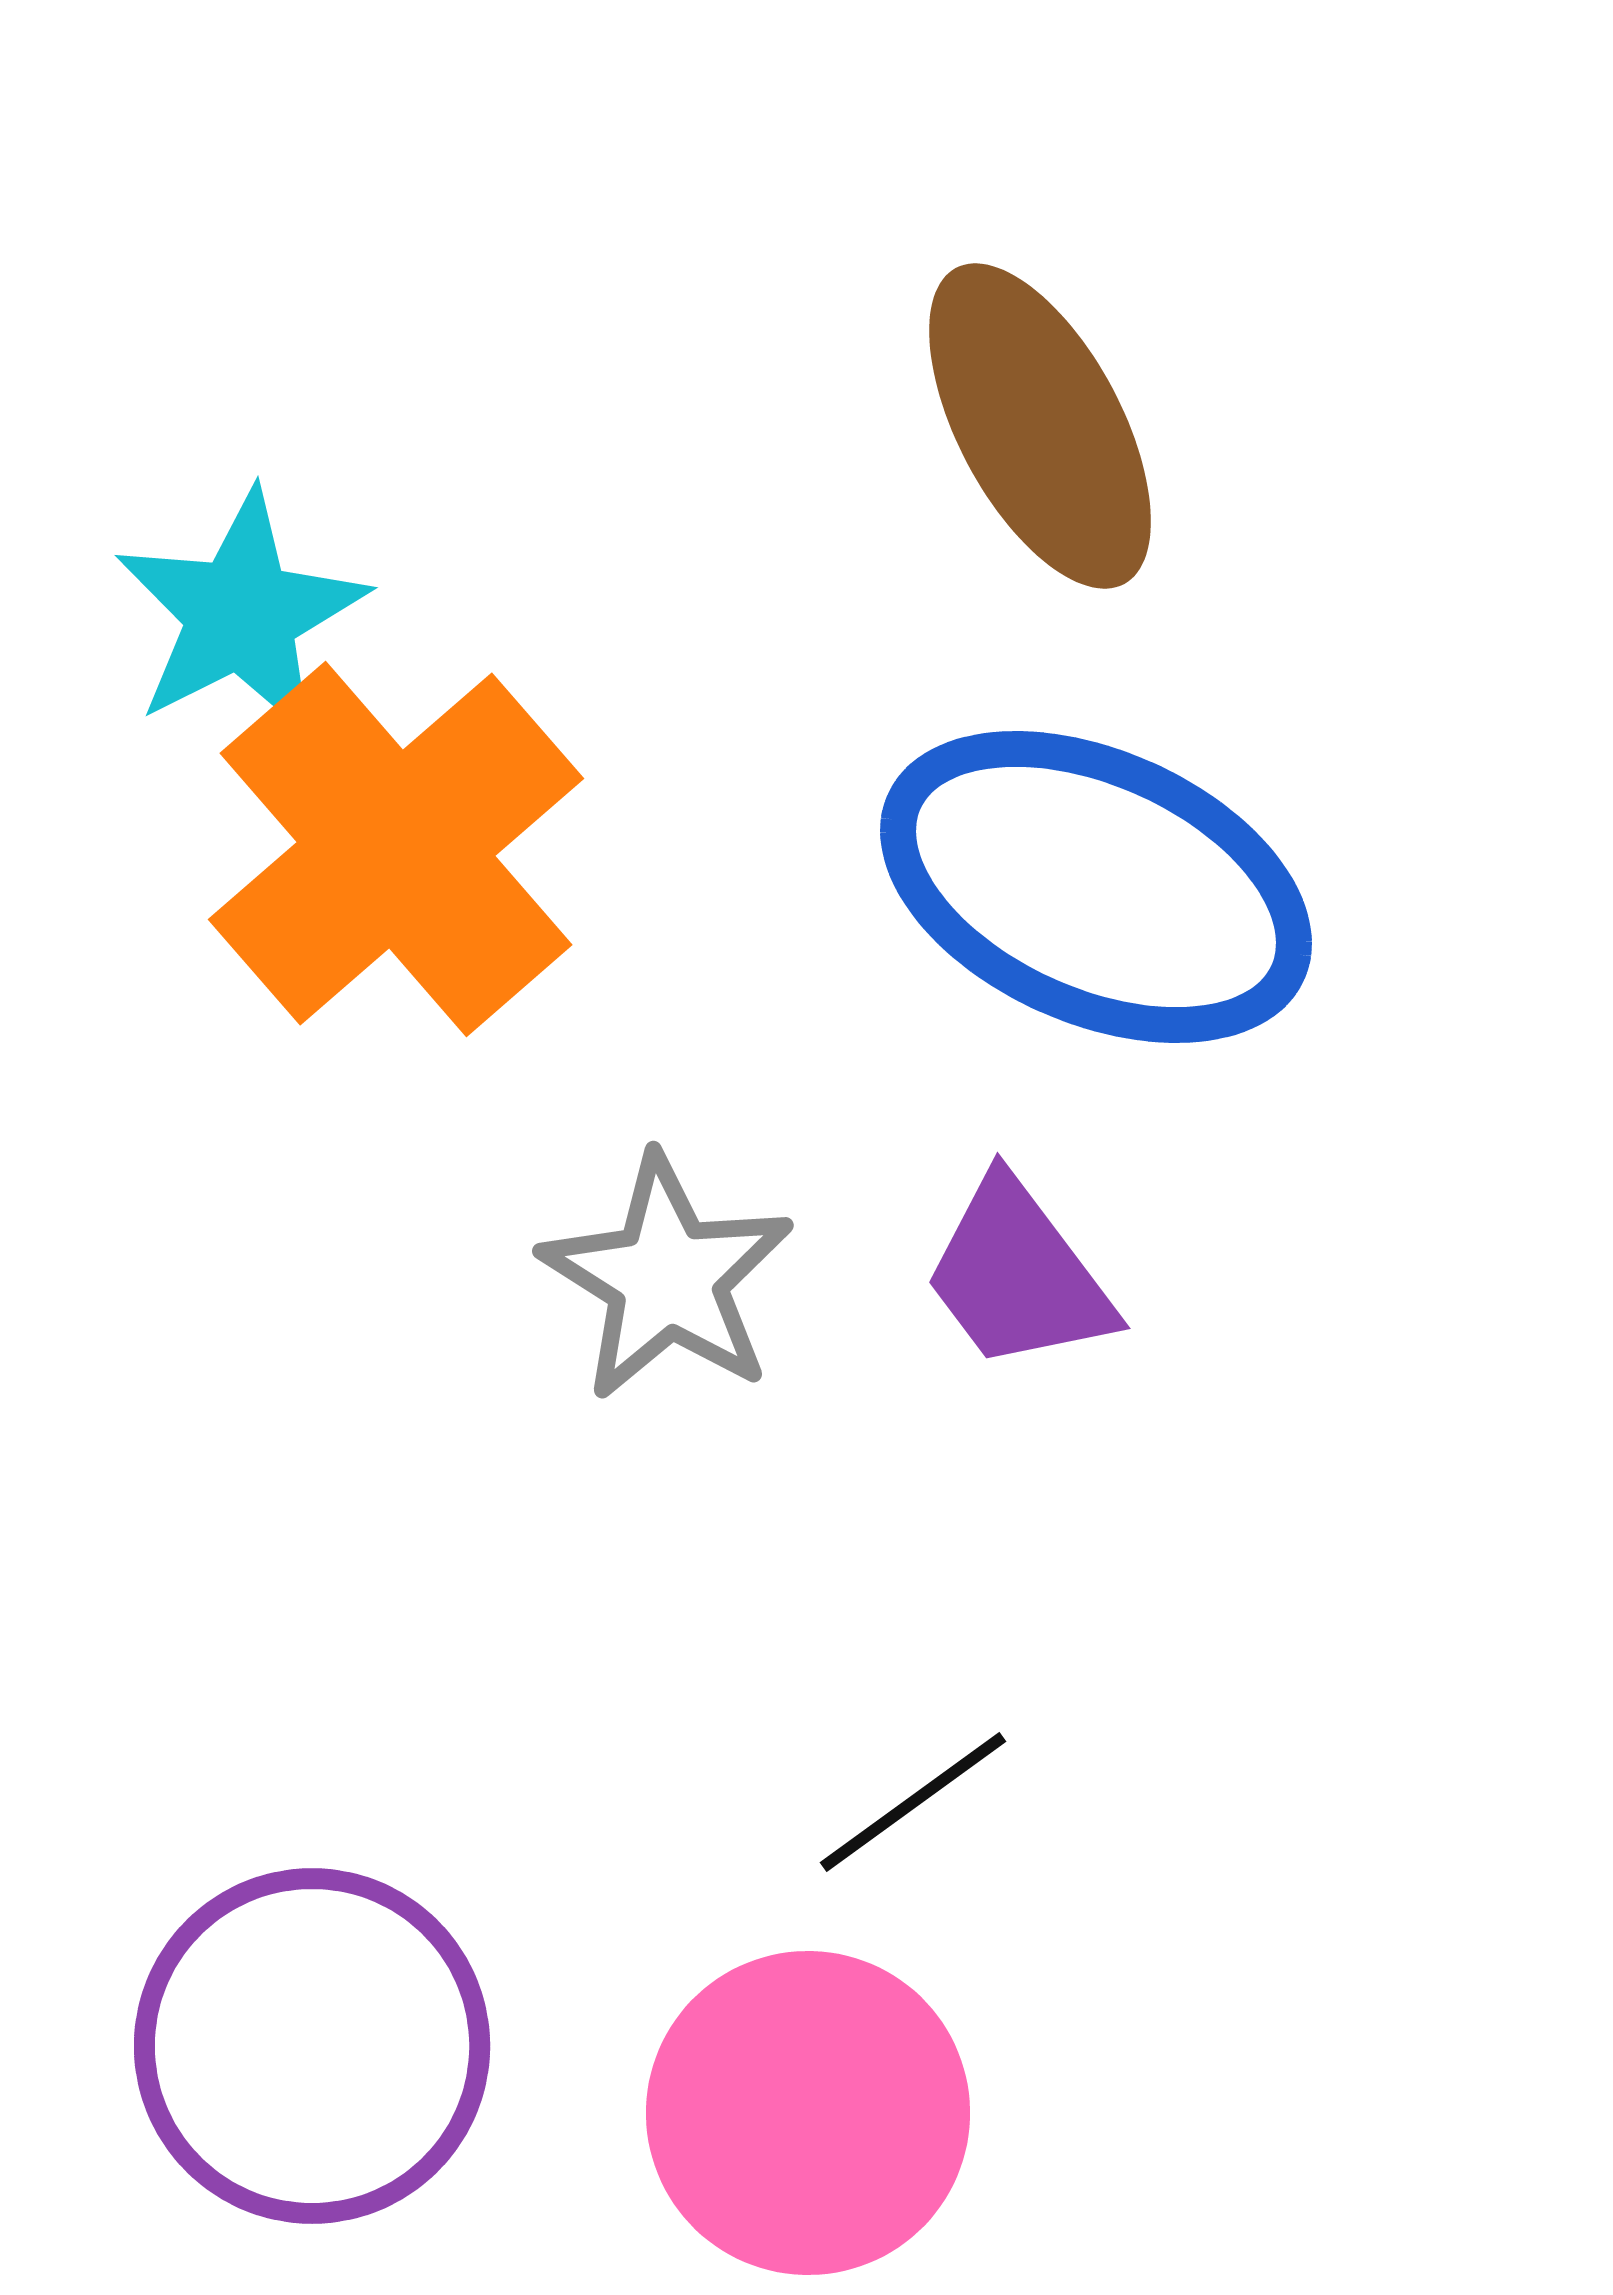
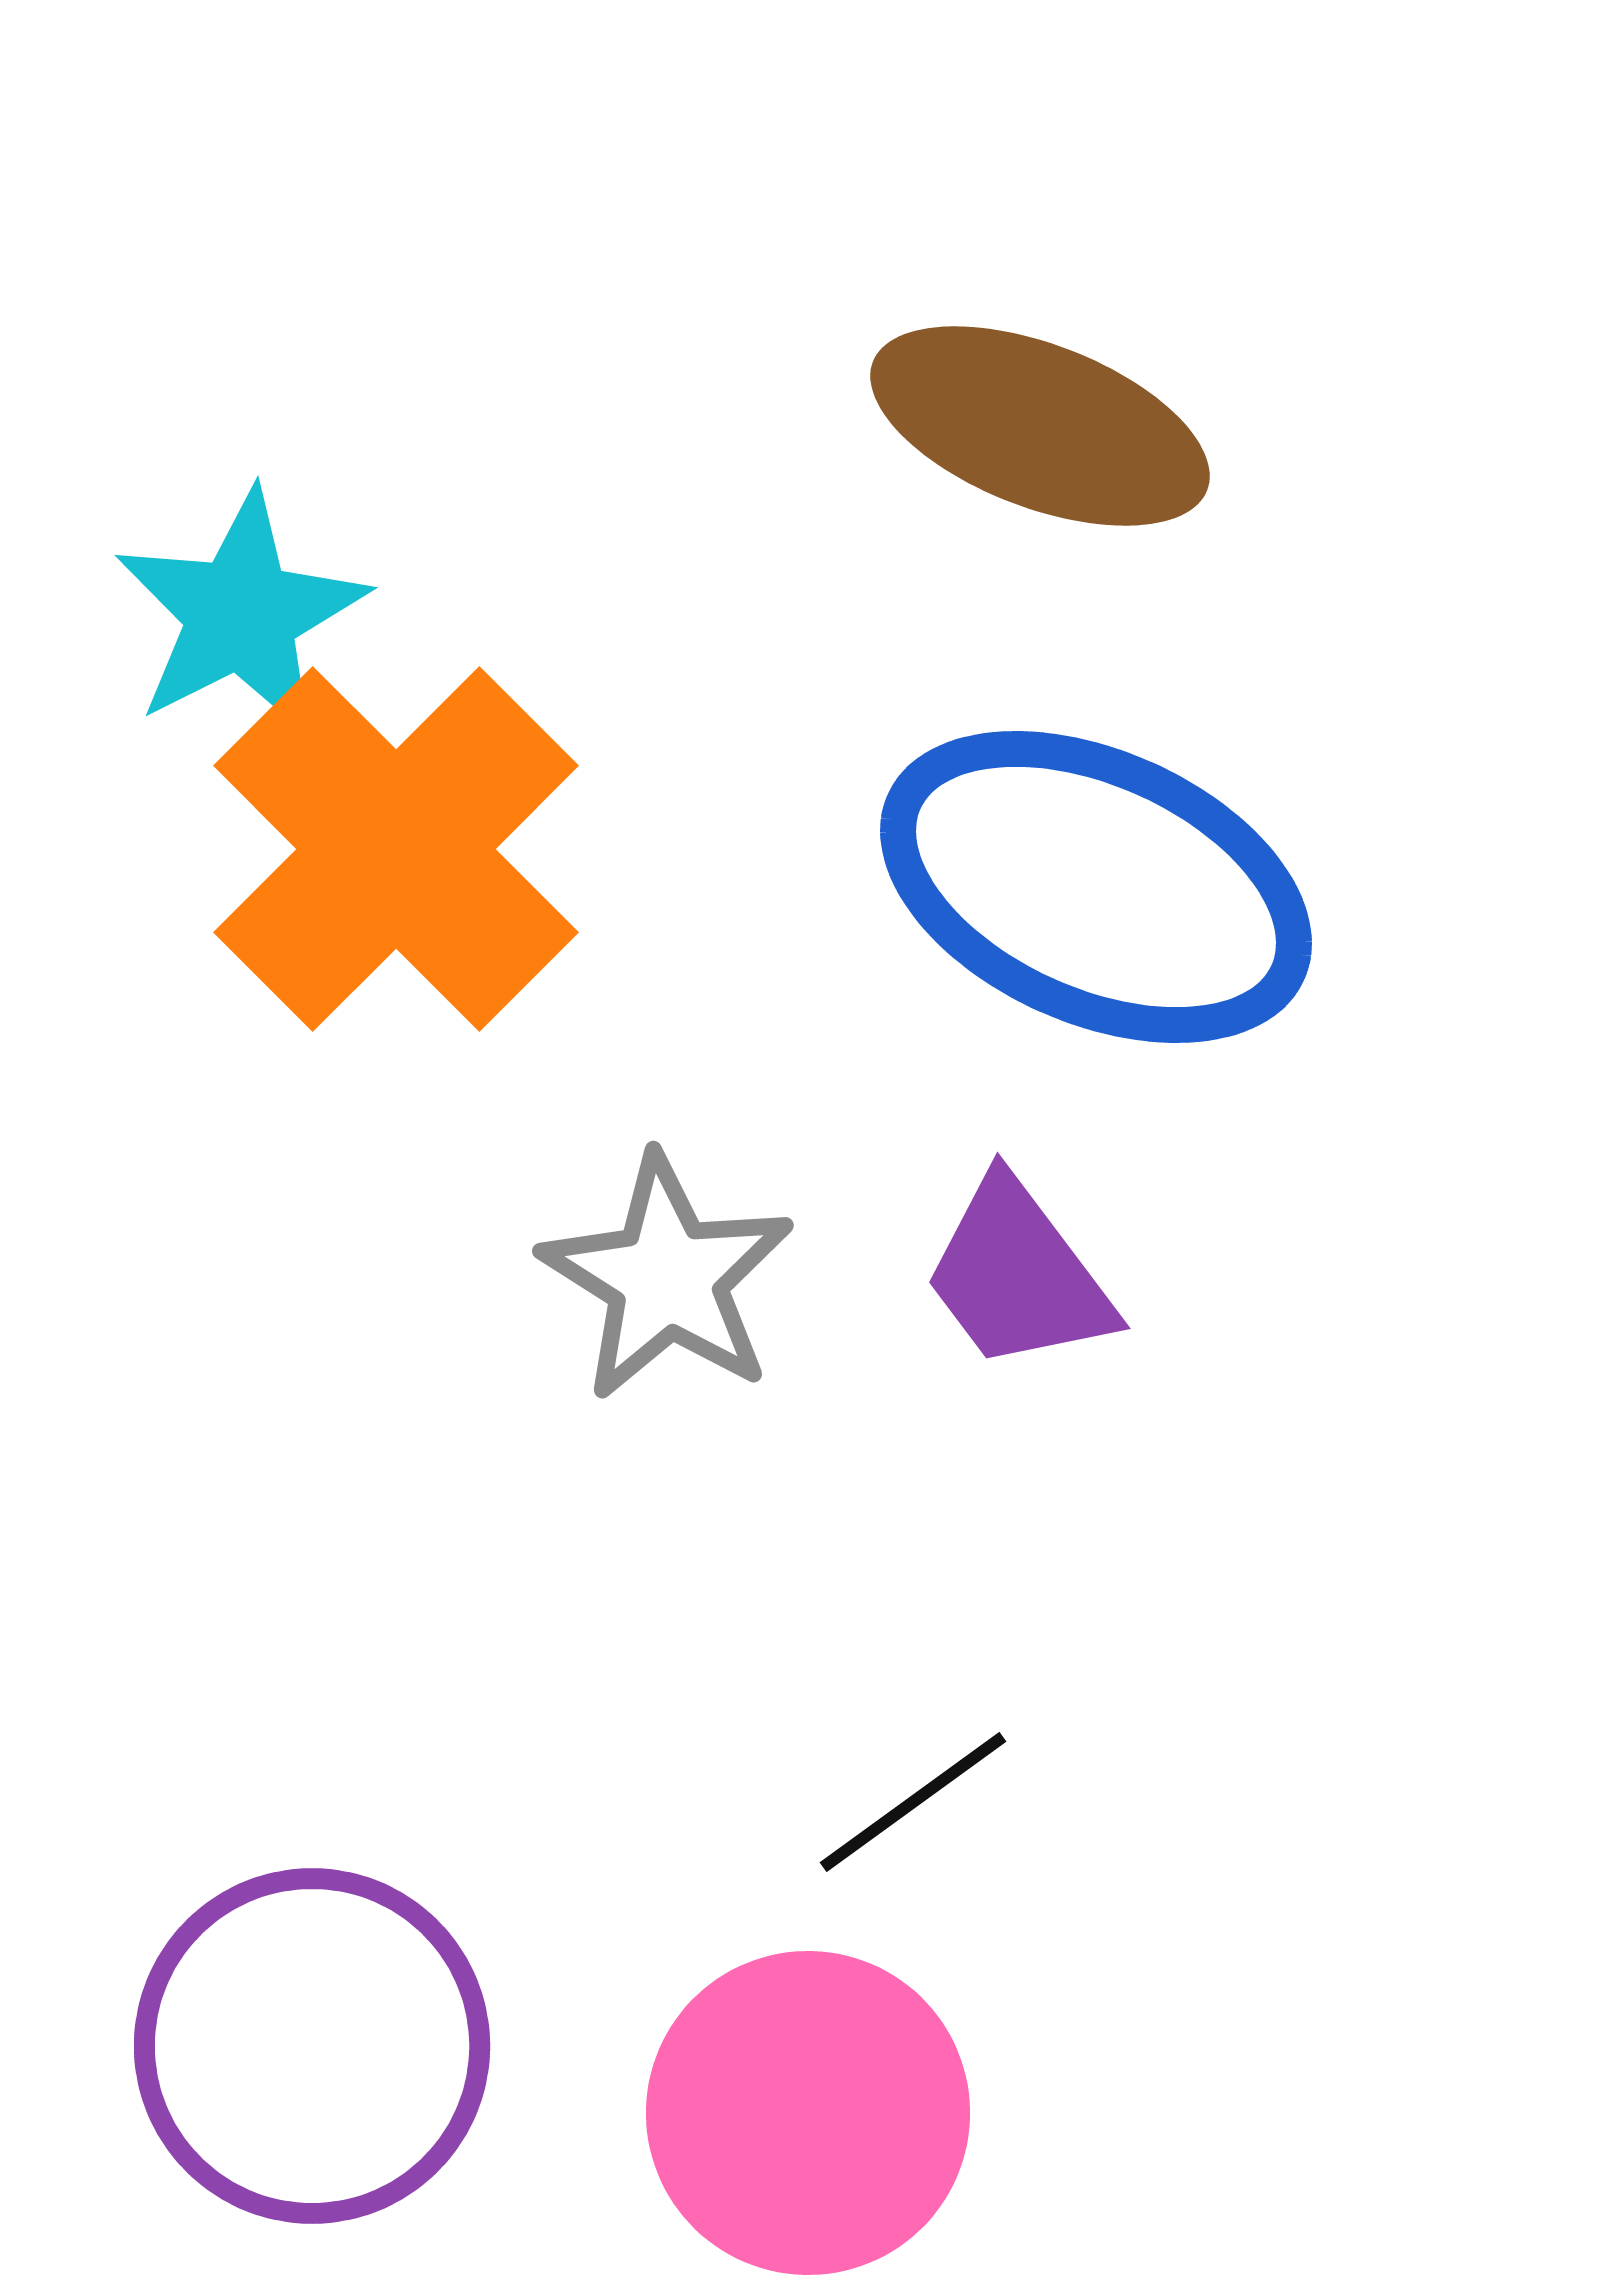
brown ellipse: rotated 41 degrees counterclockwise
orange cross: rotated 4 degrees counterclockwise
